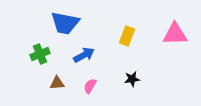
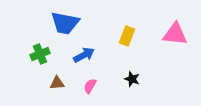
pink triangle: rotated 8 degrees clockwise
black star: rotated 28 degrees clockwise
